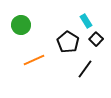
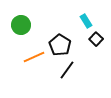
black pentagon: moved 8 px left, 3 px down
orange line: moved 3 px up
black line: moved 18 px left, 1 px down
